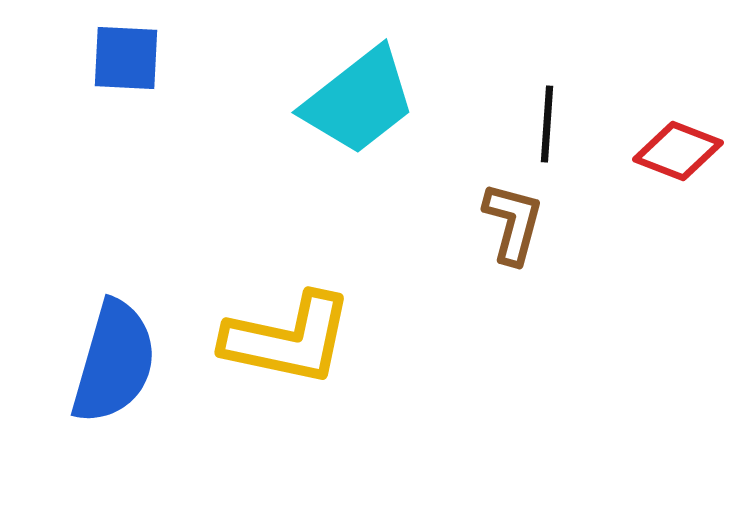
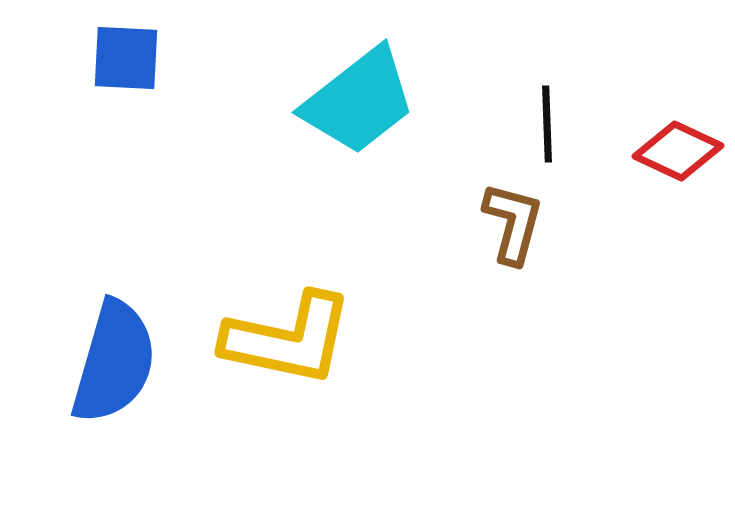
black line: rotated 6 degrees counterclockwise
red diamond: rotated 4 degrees clockwise
